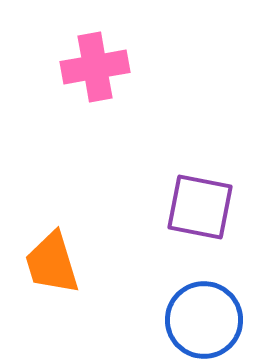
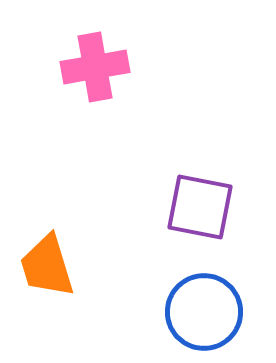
orange trapezoid: moved 5 px left, 3 px down
blue circle: moved 8 px up
